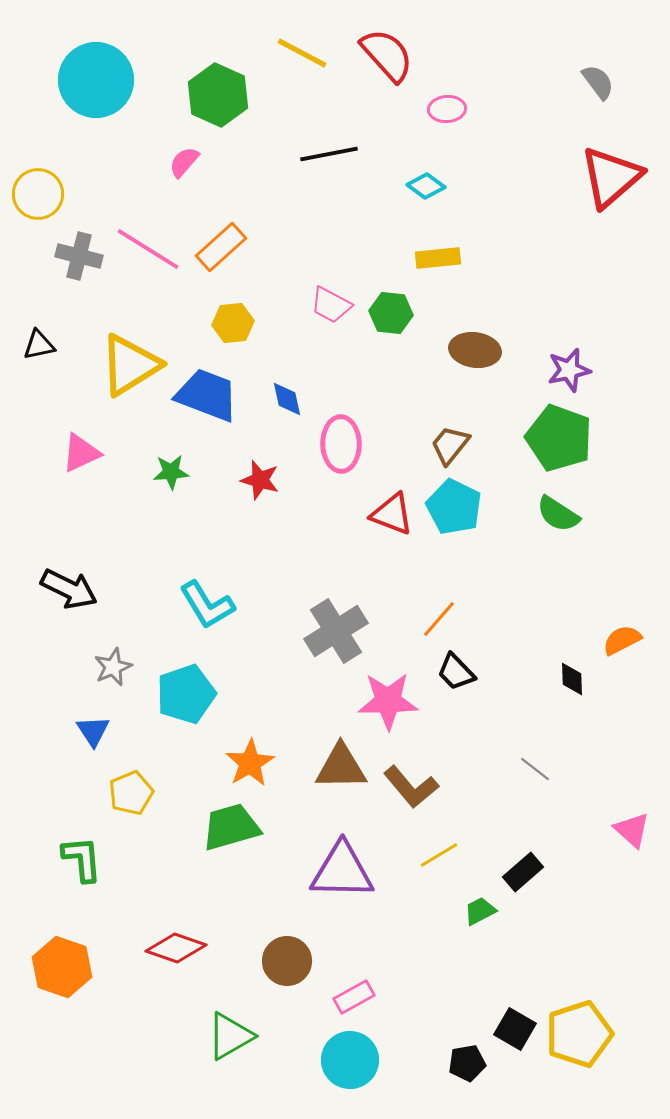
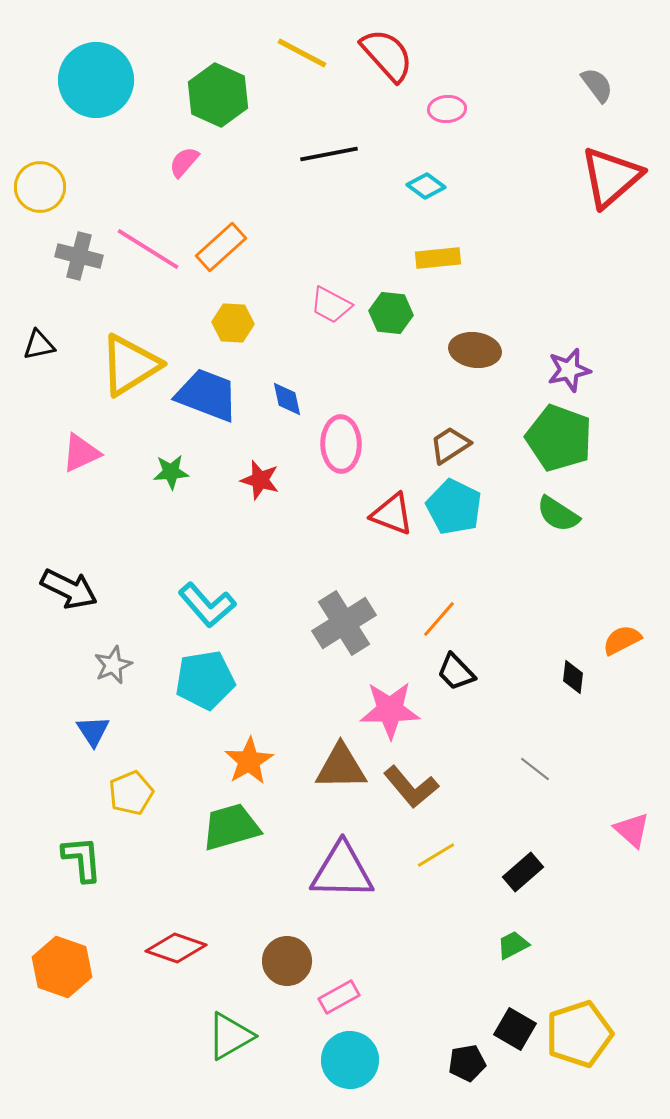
gray semicircle at (598, 82): moved 1 px left, 3 px down
yellow circle at (38, 194): moved 2 px right, 7 px up
yellow hexagon at (233, 323): rotated 9 degrees clockwise
brown trapezoid at (450, 445): rotated 18 degrees clockwise
cyan L-shape at (207, 605): rotated 10 degrees counterclockwise
gray cross at (336, 631): moved 8 px right, 8 px up
gray star at (113, 667): moved 2 px up
black diamond at (572, 679): moved 1 px right, 2 px up; rotated 8 degrees clockwise
cyan pentagon at (186, 694): moved 19 px right, 14 px up; rotated 10 degrees clockwise
pink star at (388, 701): moved 2 px right, 9 px down
orange star at (250, 763): moved 1 px left, 2 px up
yellow line at (439, 855): moved 3 px left
green trapezoid at (480, 911): moved 33 px right, 34 px down
pink rectangle at (354, 997): moved 15 px left
